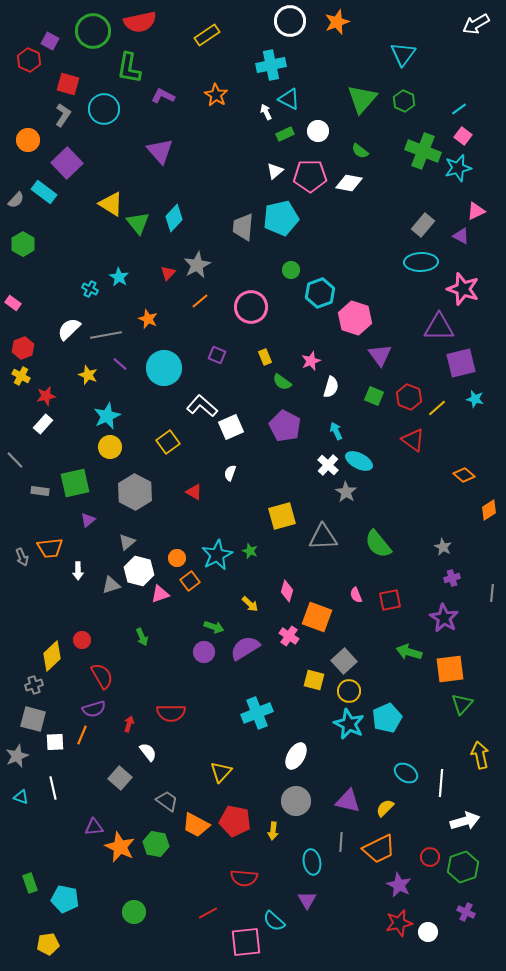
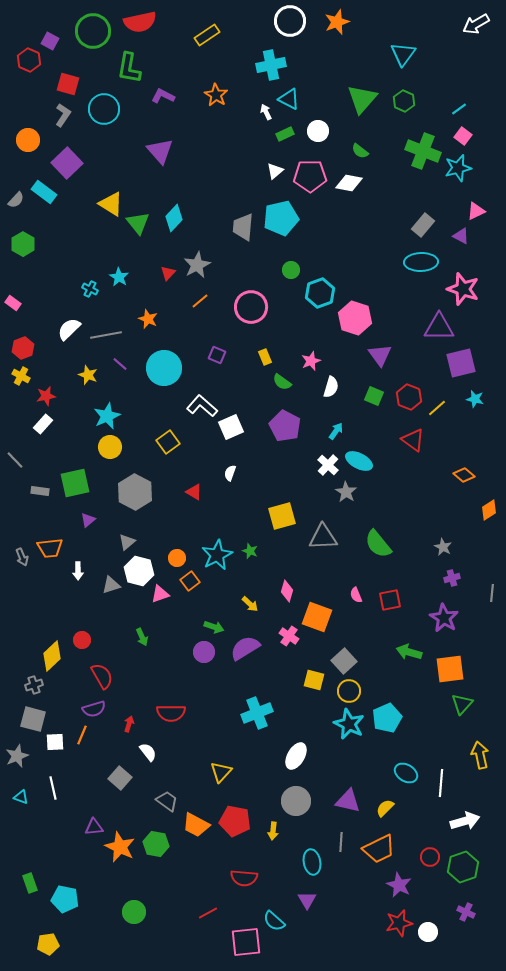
cyan arrow at (336, 431): rotated 60 degrees clockwise
